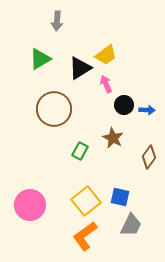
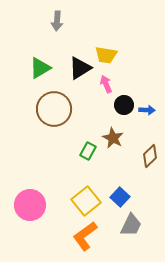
yellow trapezoid: rotated 45 degrees clockwise
green triangle: moved 9 px down
green rectangle: moved 8 px right
brown diamond: moved 1 px right, 1 px up; rotated 10 degrees clockwise
blue square: rotated 30 degrees clockwise
